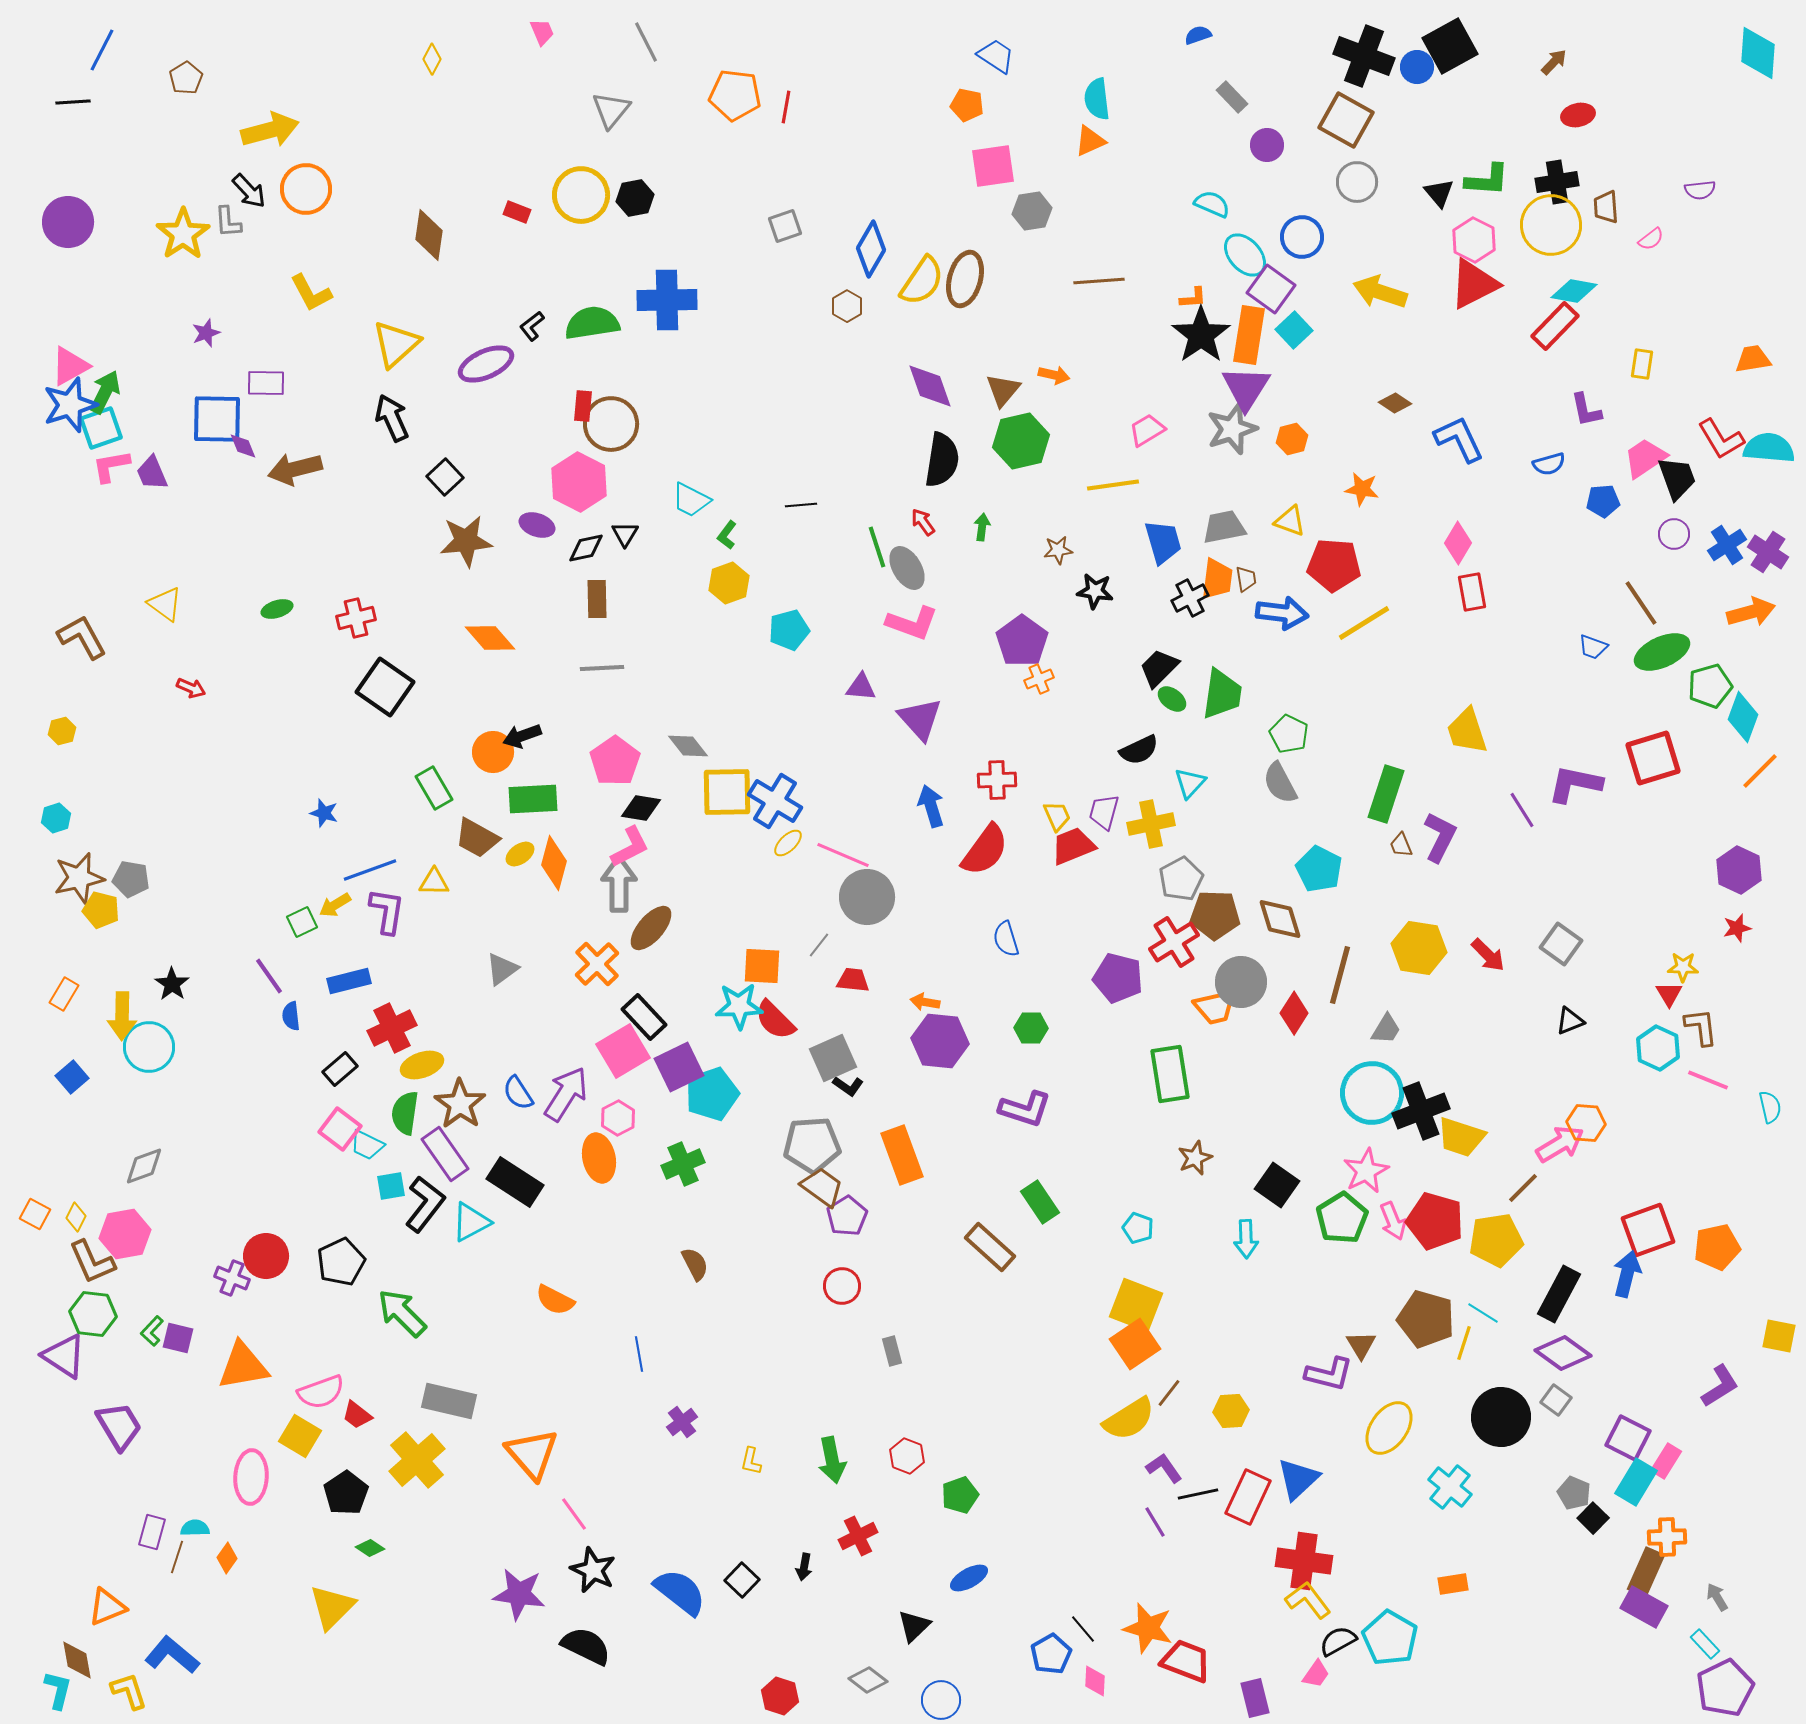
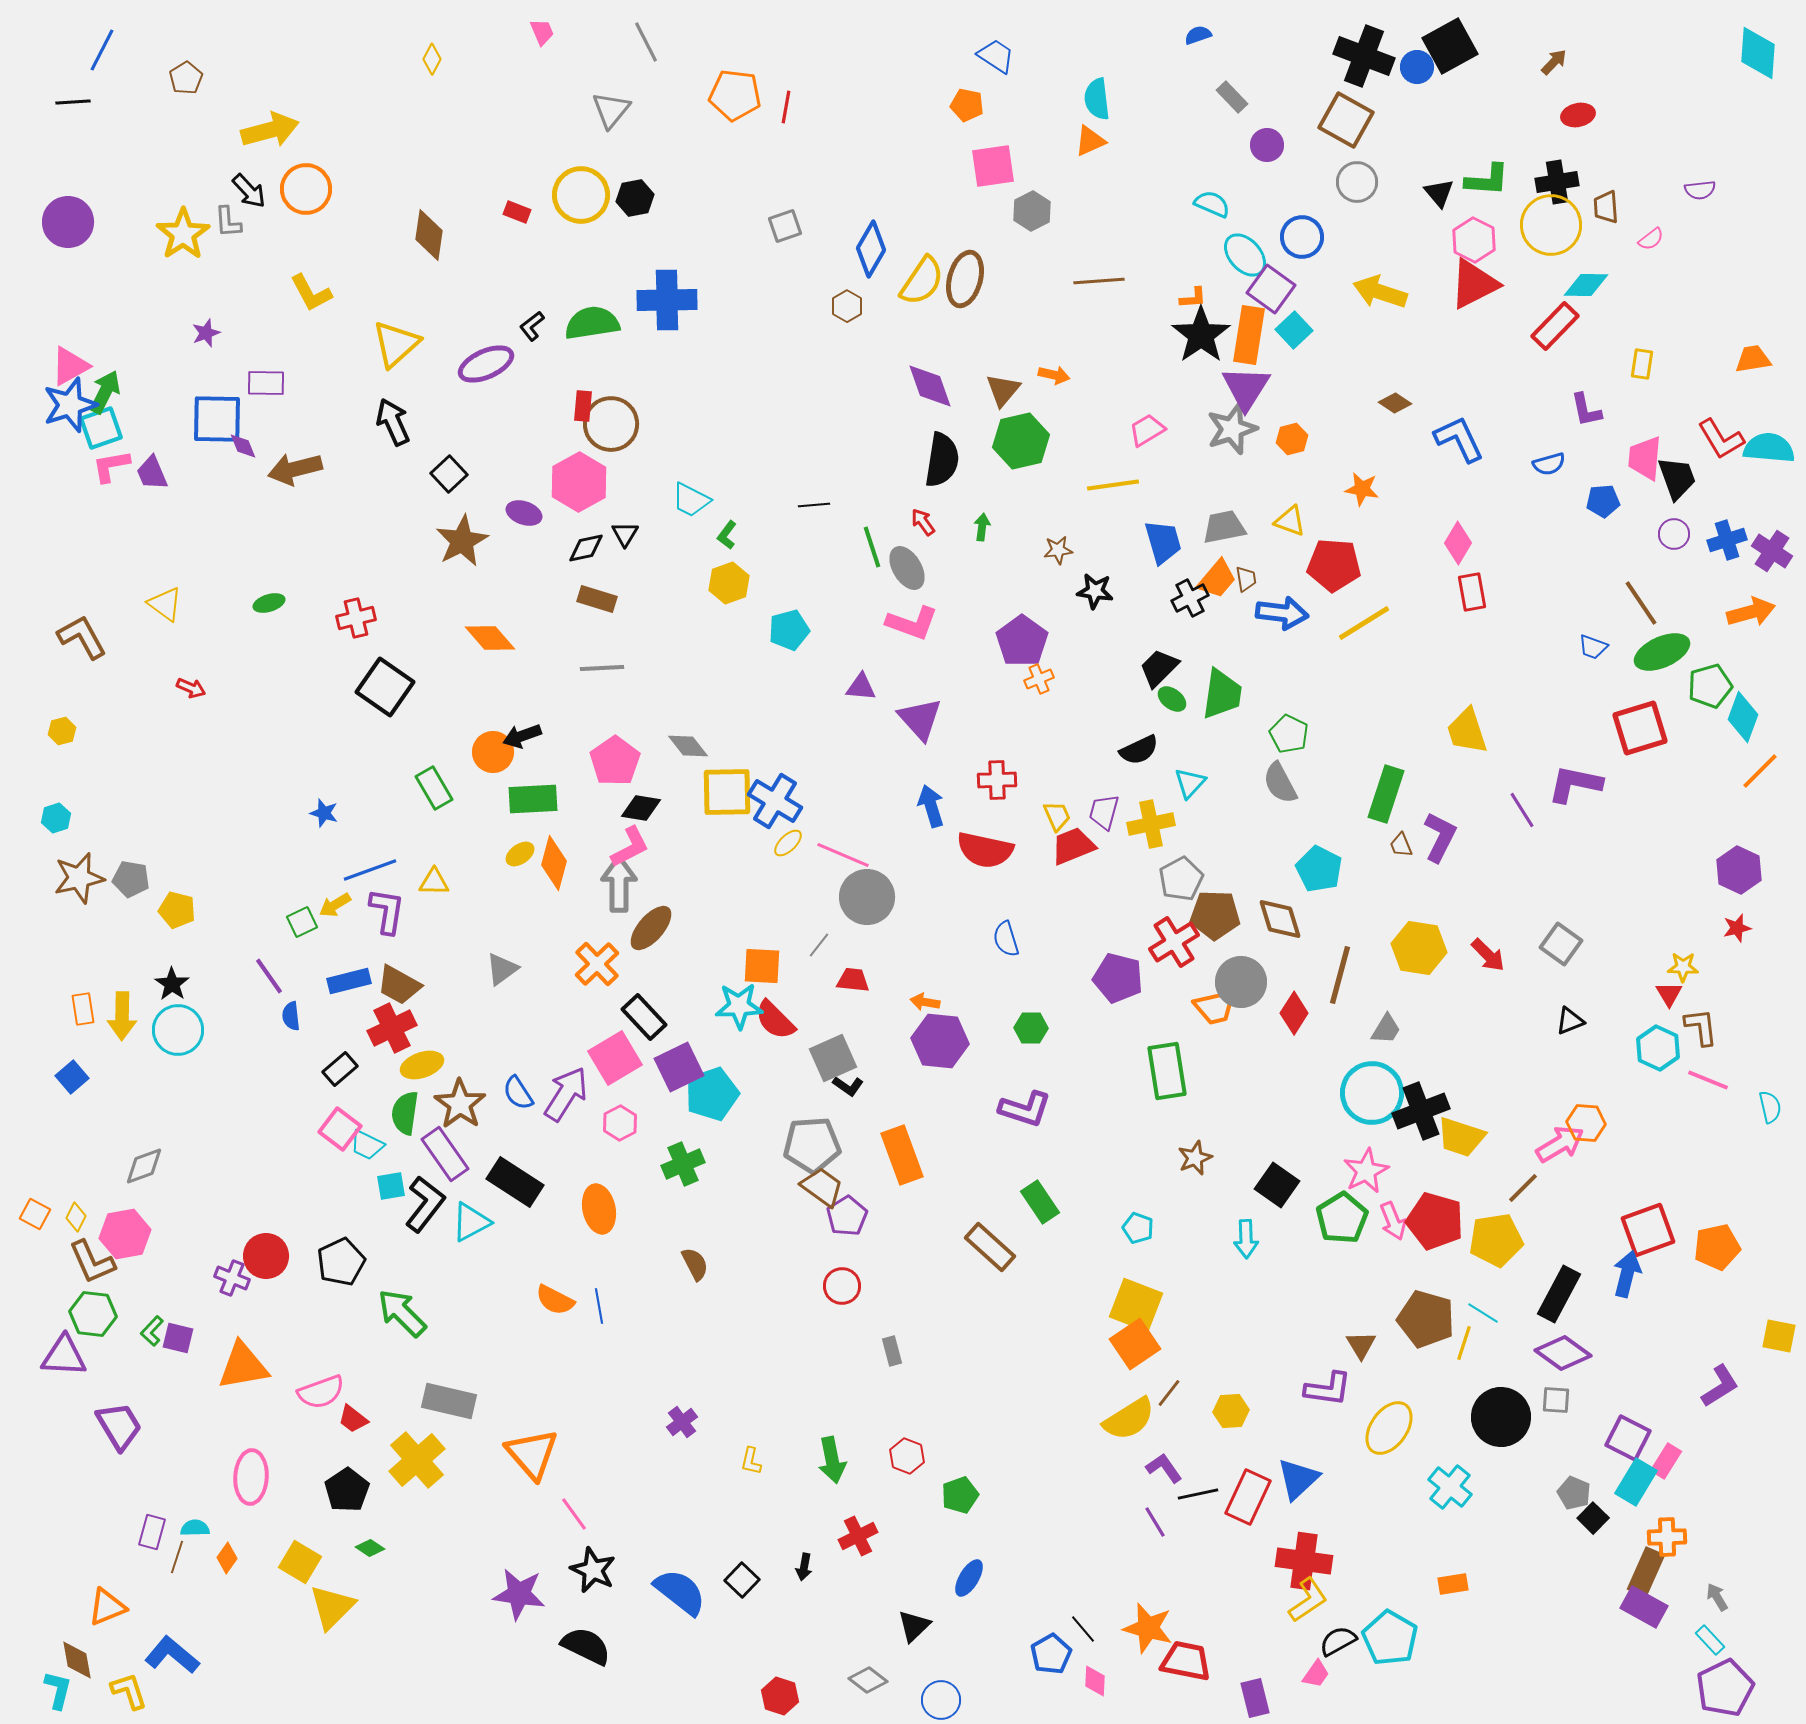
gray hexagon at (1032, 211): rotated 18 degrees counterclockwise
cyan diamond at (1574, 291): moved 12 px right, 6 px up; rotated 9 degrees counterclockwise
black arrow at (392, 418): moved 1 px right, 4 px down
pink trapezoid at (1645, 458): rotated 51 degrees counterclockwise
black square at (445, 477): moved 4 px right, 3 px up
pink hexagon at (579, 482): rotated 4 degrees clockwise
black line at (801, 505): moved 13 px right
purple ellipse at (537, 525): moved 13 px left, 12 px up
brown star at (466, 541): moved 4 px left; rotated 22 degrees counterclockwise
blue cross at (1727, 545): moved 5 px up; rotated 15 degrees clockwise
green line at (877, 547): moved 5 px left
purple cross at (1768, 552): moved 4 px right, 1 px up
orange trapezoid at (1217, 579): rotated 33 degrees clockwise
brown rectangle at (597, 599): rotated 72 degrees counterclockwise
green ellipse at (277, 609): moved 8 px left, 6 px up
red square at (1653, 758): moved 13 px left, 30 px up
brown trapezoid at (477, 838): moved 78 px left, 147 px down
red semicircle at (985, 850): rotated 66 degrees clockwise
yellow pentagon at (101, 910): moved 76 px right
orange rectangle at (64, 994): moved 19 px right, 15 px down; rotated 40 degrees counterclockwise
cyan circle at (149, 1047): moved 29 px right, 17 px up
pink square at (623, 1051): moved 8 px left, 7 px down
green rectangle at (1170, 1074): moved 3 px left, 3 px up
pink hexagon at (618, 1118): moved 2 px right, 5 px down
orange ellipse at (599, 1158): moved 51 px down
blue line at (639, 1354): moved 40 px left, 48 px up
purple triangle at (64, 1356): rotated 30 degrees counterclockwise
purple L-shape at (1329, 1374): moved 1 px left, 15 px down; rotated 6 degrees counterclockwise
gray square at (1556, 1400): rotated 32 degrees counterclockwise
red trapezoid at (357, 1415): moved 4 px left, 4 px down
yellow square at (300, 1436): moved 126 px down
black pentagon at (346, 1493): moved 1 px right, 3 px up
blue ellipse at (969, 1578): rotated 30 degrees counterclockwise
yellow L-shape at (1308, 1600): rotated 93 degrees clockwise
cyan rectangle at (1705, 1644): moved 5 px right, 4 px up
red trapezoid at (1186, 1661): rotated 10 degrees counterclockwise
